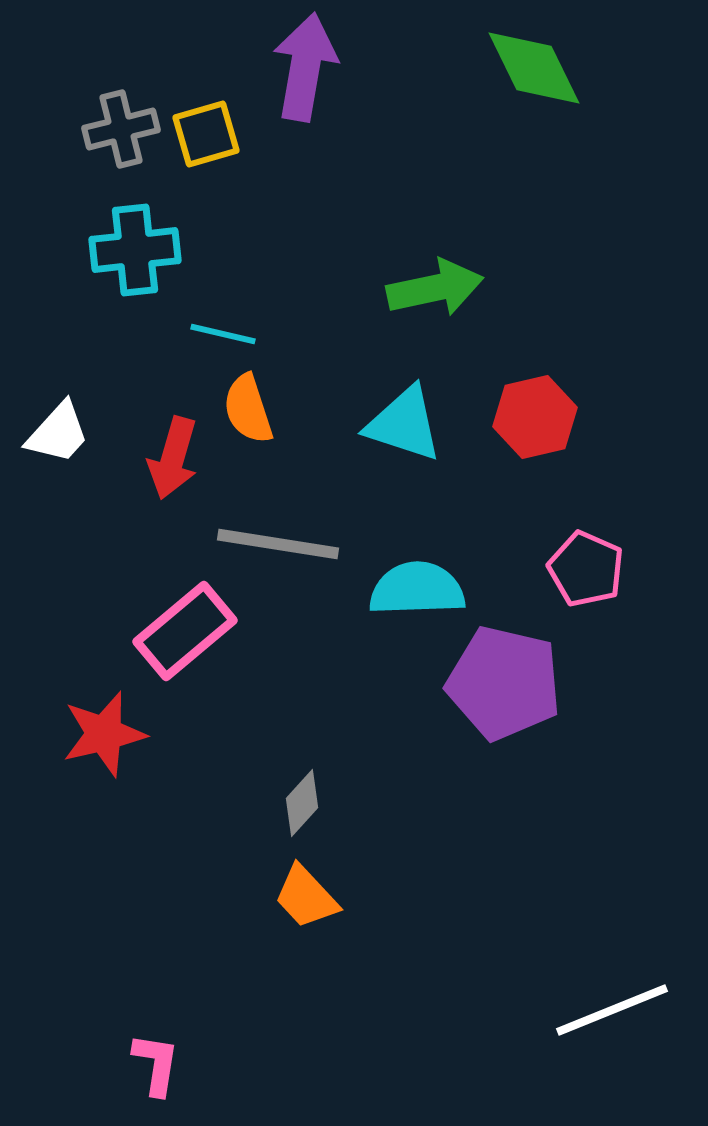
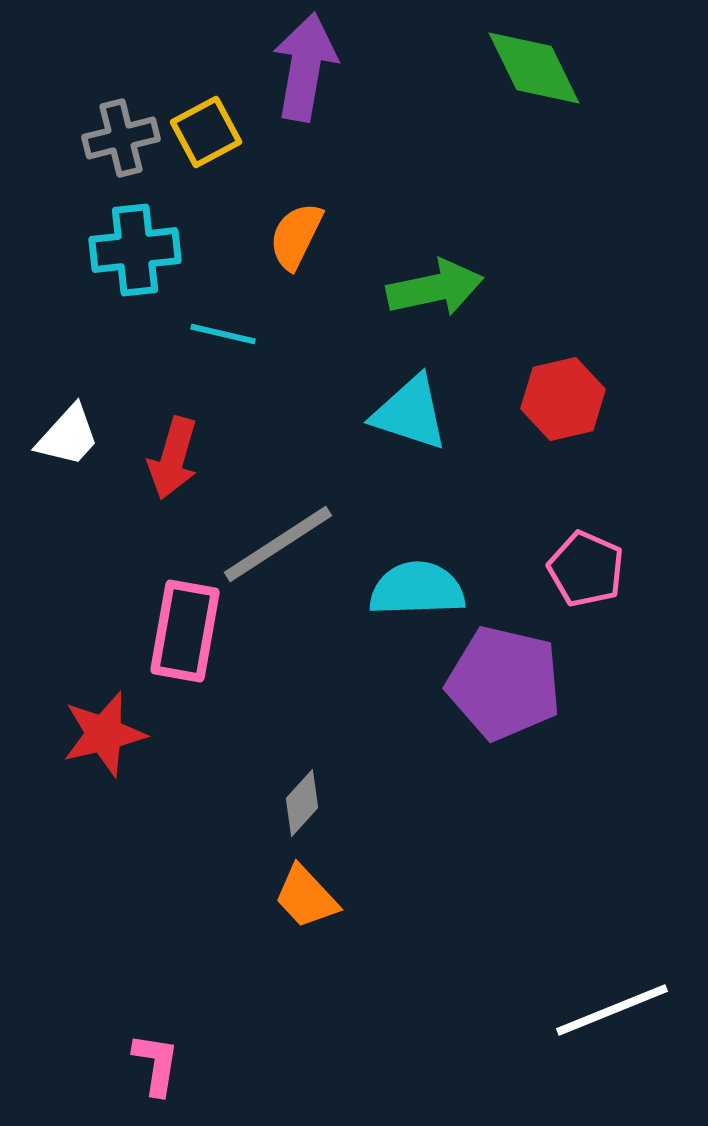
gray cross: moved 9 px down
yellow square: moved 2 px up; rotated 12 degrees counterclockwise
orange semicircle: moved 48 px right, 173 px up; rotated 44 degrees clockwise
red hexagon: moved 28 px right, 18 px up
cyan triangle: moved 6 px right, 11 px up
white trapezoid: moved 10 px right, 3 px down
gray line: rotated 42 degrees counterclockwise
pink rectangle: rotated 40 degrees counterclockwise
